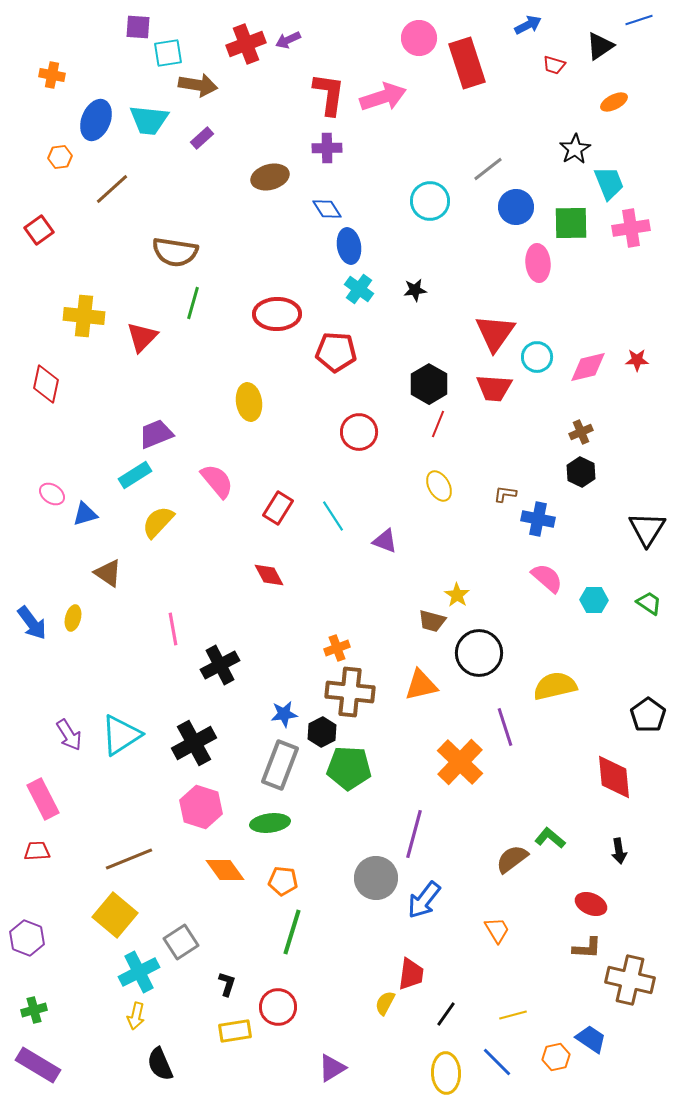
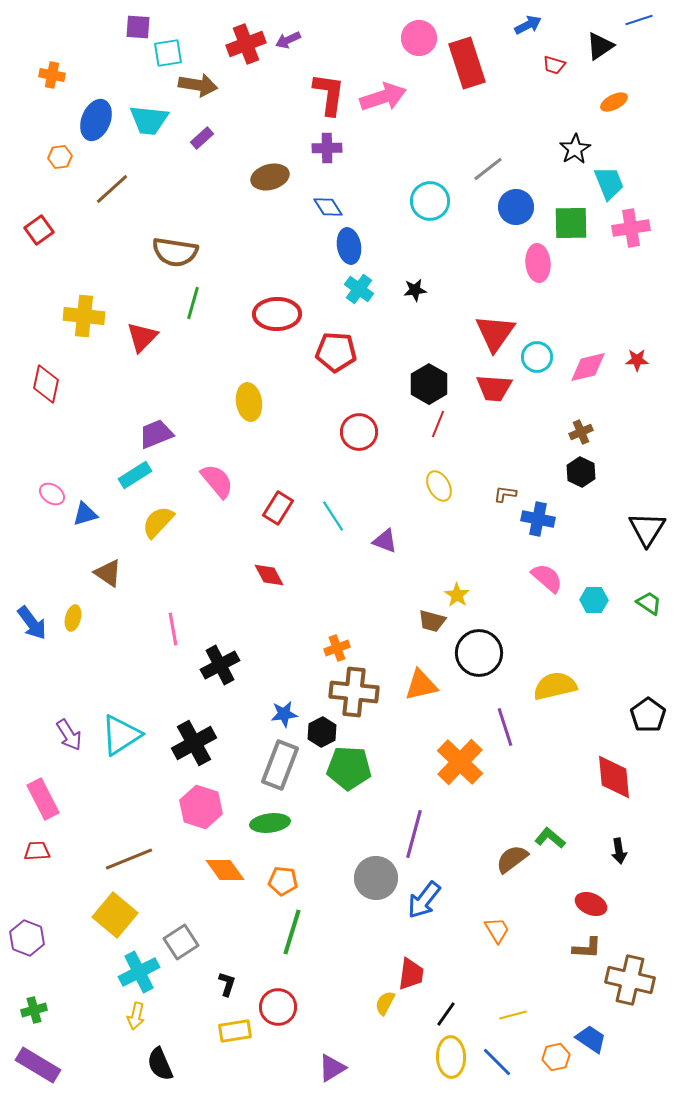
blue diamond at (327, 209): moved 1 px right, 2 px up
brown cross at (350, 692): moved 4 px right
yellow ellipse at (446, 1073): moved 5 px right, 16 px up
